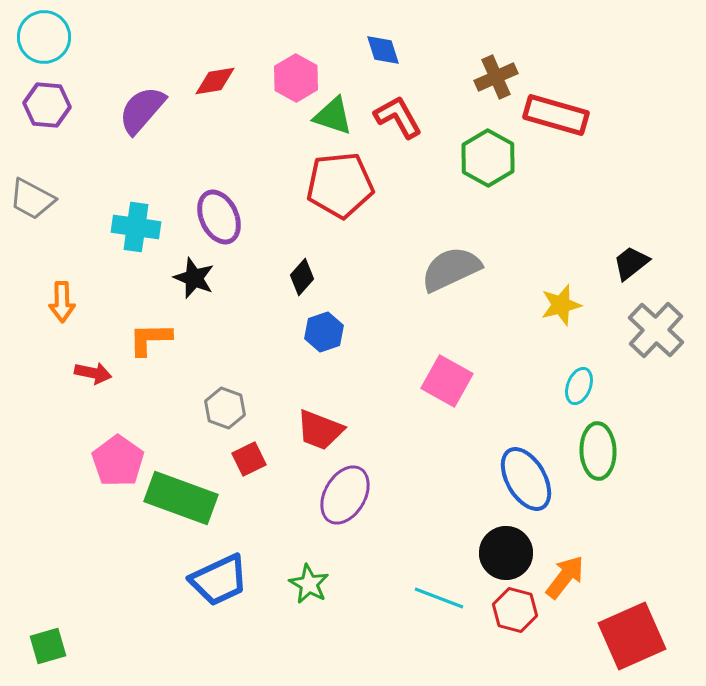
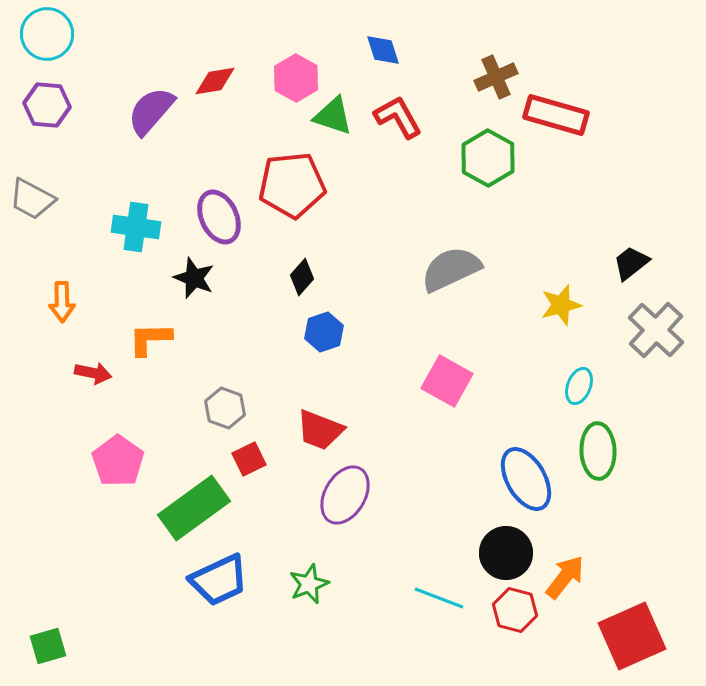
cyan circle at (44, 37): moved 3 px right, 3 px up
purple semicircle at (142, 110): moved 9 px right, 1 px down
red pentagon at (340, 185): moved 48 px left
green rectangle at (181, 498): moved 13 px right, 10 px down; rotated 56 degrees counterclockwise
green star at (309, 584): rotated 21 degrees clockwise
